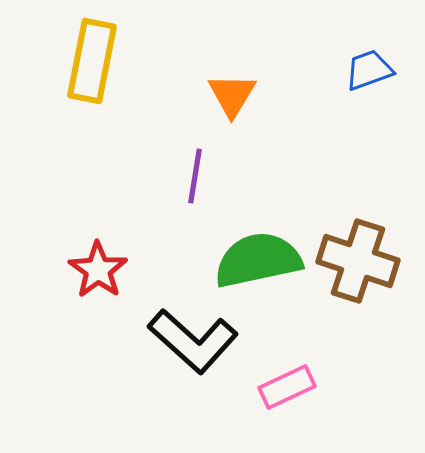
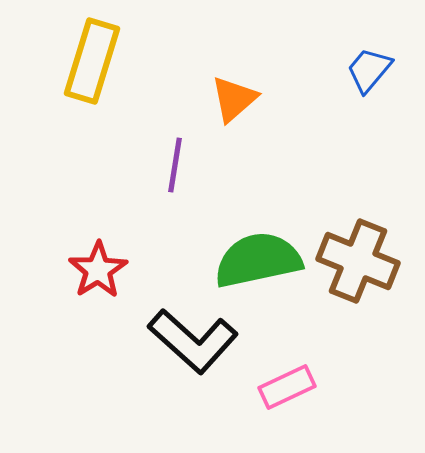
yellow rectangle: rotated 6 degrees clockwise
blue trapezoid: rotated 30 degrees counterclockwise
orange triangle: moved 2 px right, 4 px down; rotated 18 degrees clockwise
purple line: moved 20 px left, 11 px up
brown cross: rotated 4 degrees clockwise
red star: rotated 4 degrees clockwise
